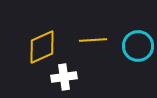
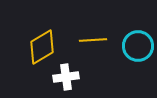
yellow diamond: rotated 6 degrees counterclockwise
white cross: moved 2 px right
